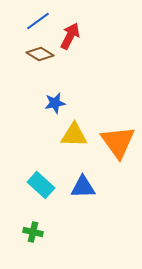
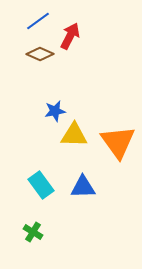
brown diamond: rotated 8 degrees counterclockwise
blue star: moved 8 px down
cyan rectangle: rotated 12 degrees clockwise
green cross: rotated 18 degrees clockwise
